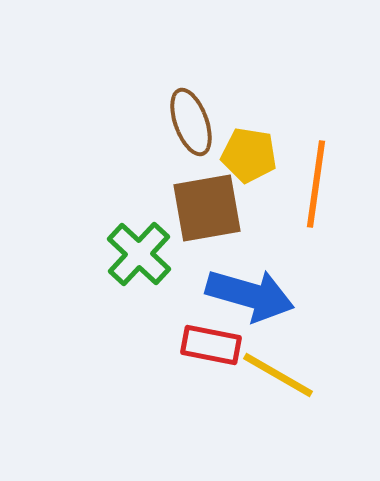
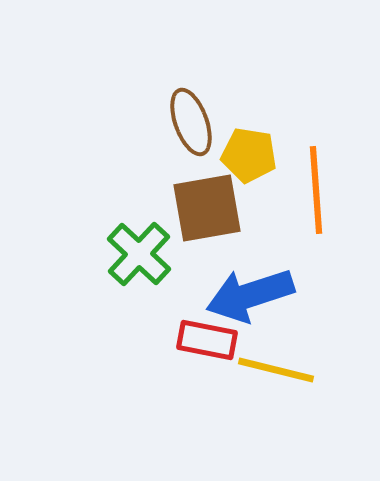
orange line: moved 6 px down; rotated 12 degrees counterclockwise
blue arrow: rotated 146 degrees clockwise
red rectangle: moved 4 px left, 5 px up
yellow line: moved 2 px left, 5 px up; rotated 16 degrees counterclockwise
